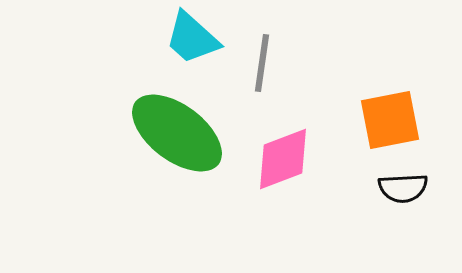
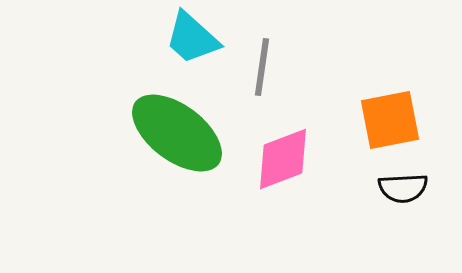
gray line: moved 4 px down
